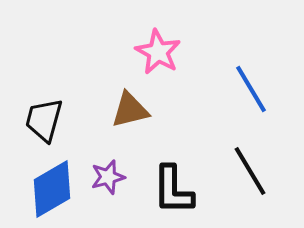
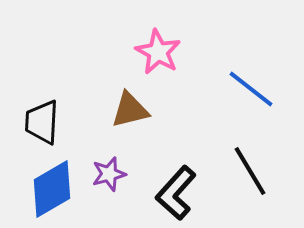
blue line: rotated 21 degrees counterclockwise
black trapezoid: moved 2 px left, 2 px down; rotated 12 degrees counterclockwise
purple star: moved 1 px right, 3 px up
black L-shape: moved 3 px right, 3 px down; rotated 42 degrees clockwise
